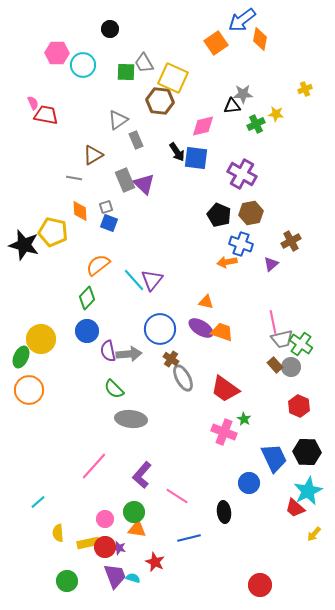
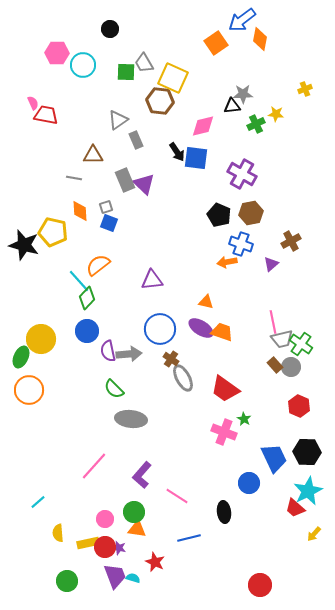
brown triangle at (93, 155): rotated 30 degrees clockwise
cyan line at (134, 280): moved 55 px left, 1 px down
purple triangle at (152, 280): rotated 45 degrees clockwise
